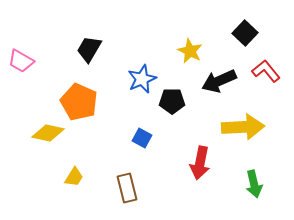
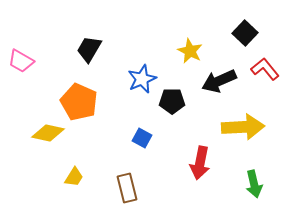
red L-shape: moved 1 px left, 2 px up
